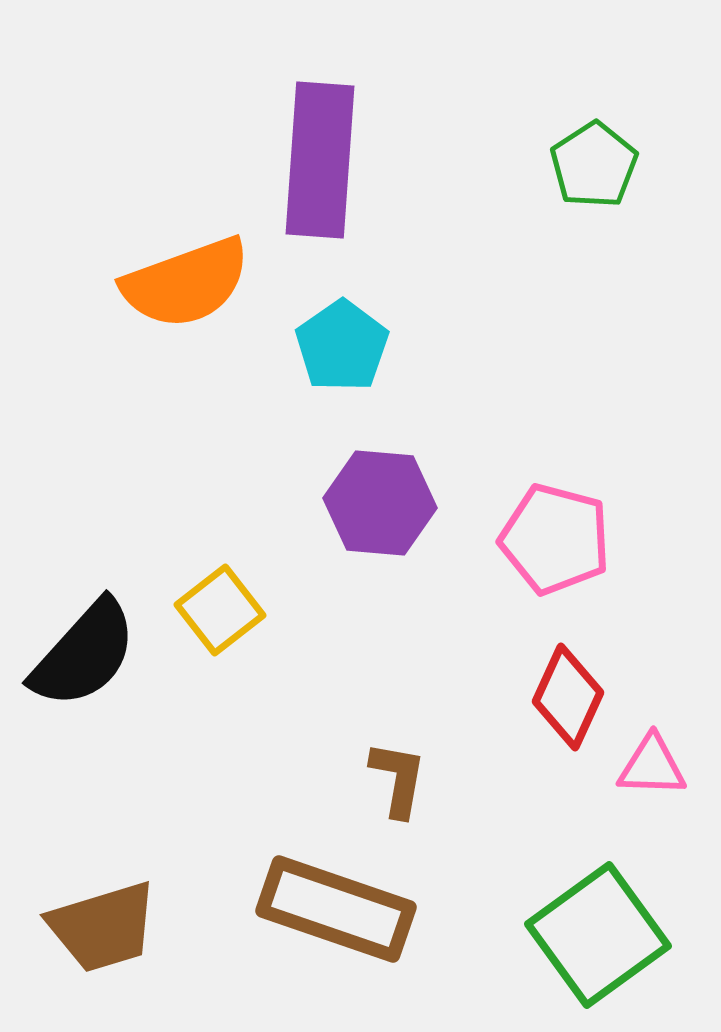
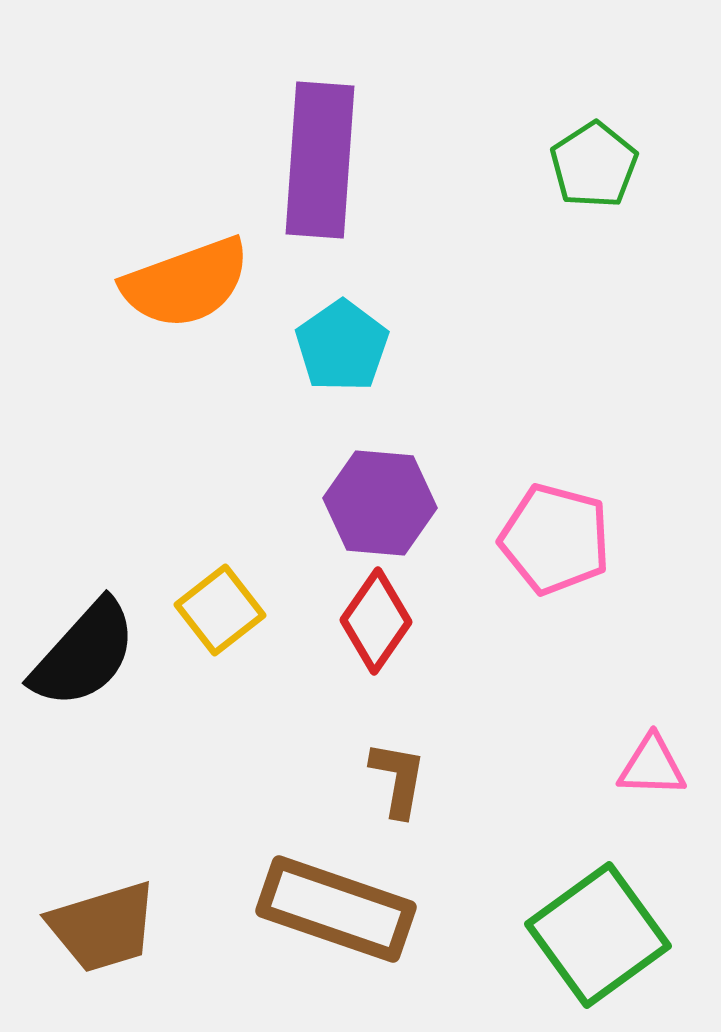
red diamond: moved 192 px left, 76 px up; rotated 10 degrees clockwise
